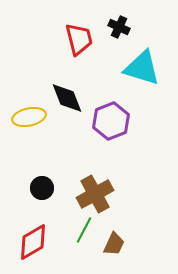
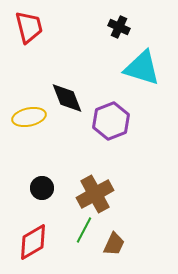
red trapezoid: moved 50 px left, 12 px up
